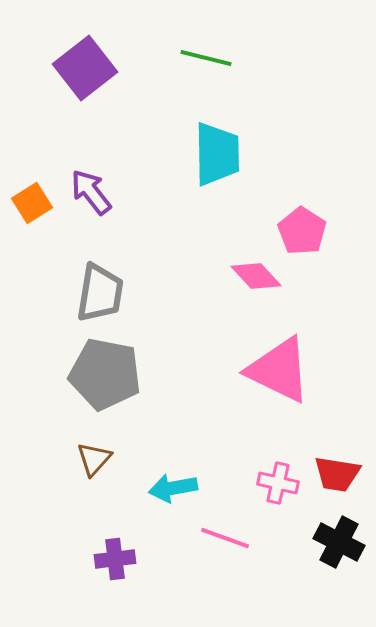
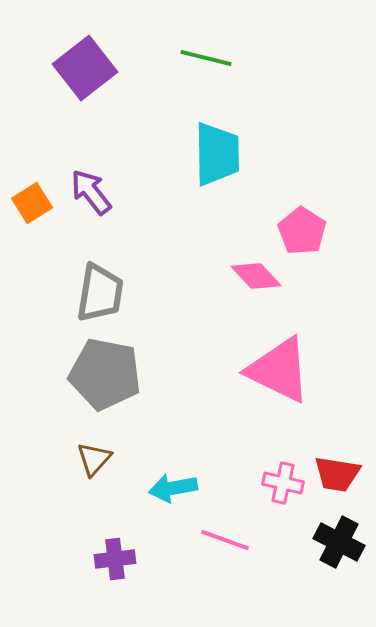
pink cross: moved 5 px right
pink line: moved 2 px down
